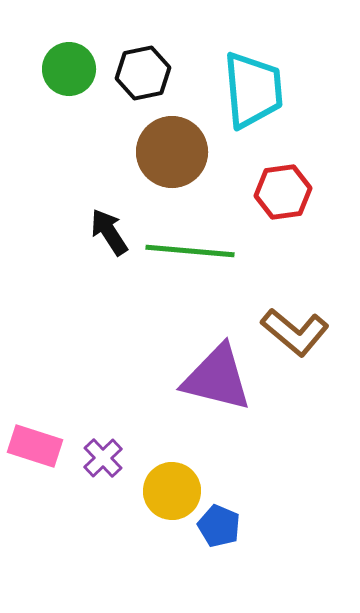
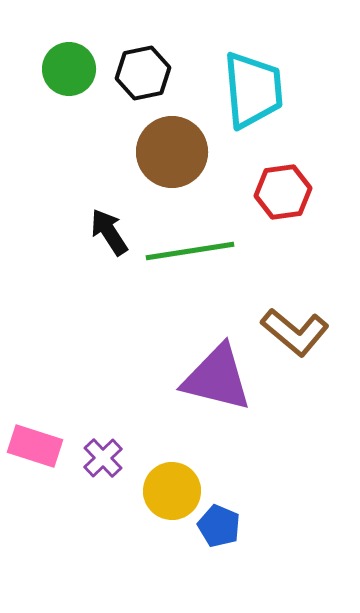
green line: rotated 14 degrees counterclockwise
